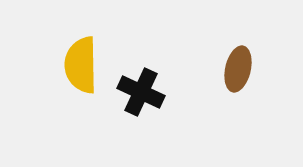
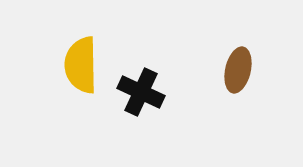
brown ellipse: moved 1 px down
